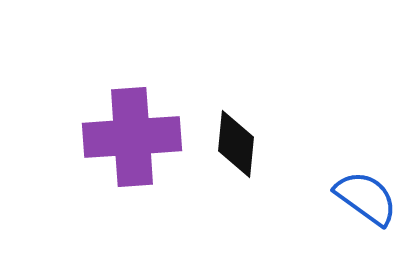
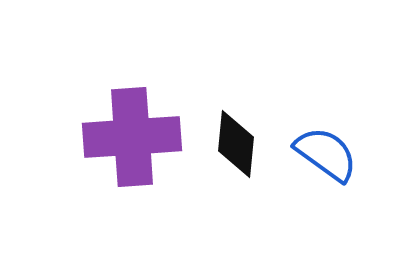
blue semicircle: moved 40 px left, 44 px up
